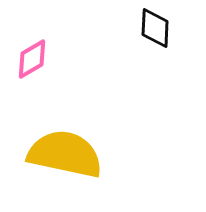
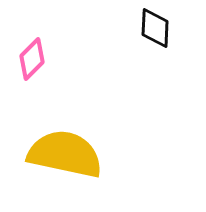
pink diamond: rotated 15 degrees counterclockwise
